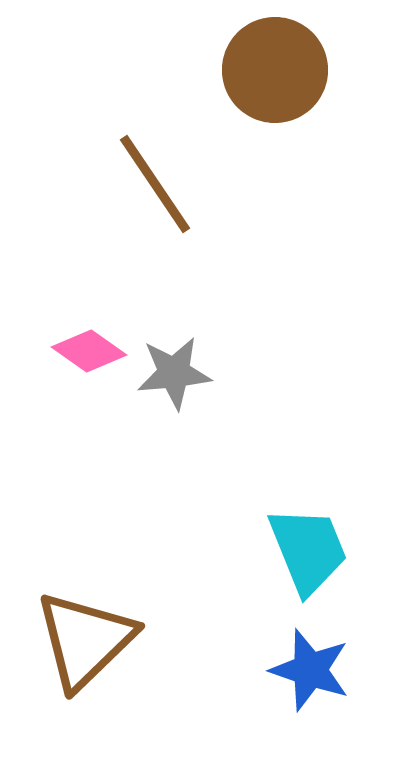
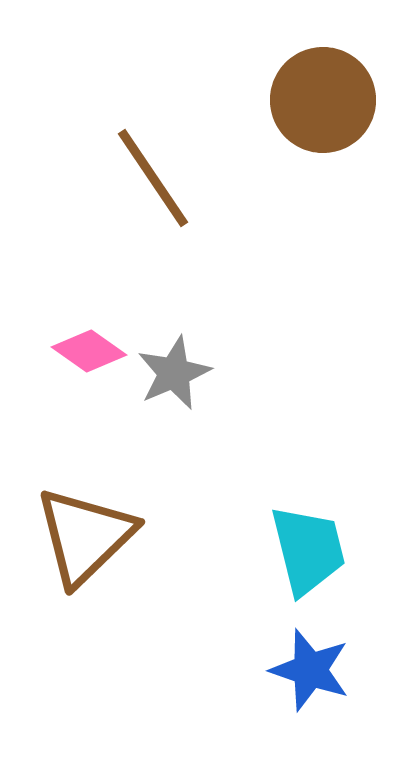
brown circle: moved 48 px right, 30 px down
brown line: moved 2 px left, 6 px up
gray star: rotated 18 degrees counterclockwise
cyan trapezoid: rotated 8 degrees clockwise
brown triangle: moved 104 px up
